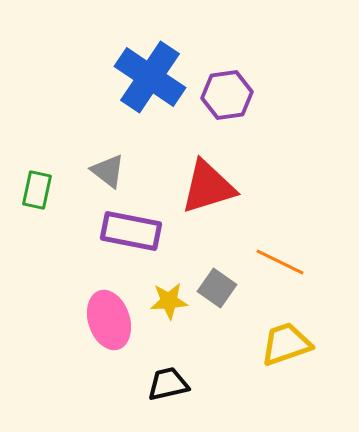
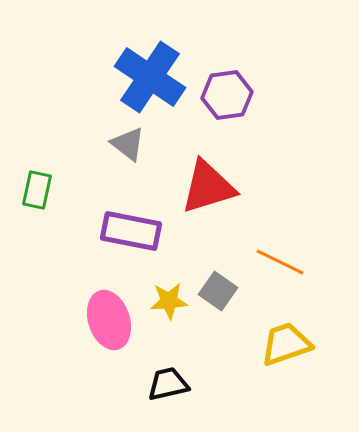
gray triangle: moved 20 px right, 27 px up
gray square: moved 1 px right, 3 px down
